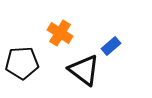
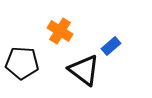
orange cross: moved 2 px up
black pentagon: rotated 8 degrees clockwise
